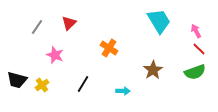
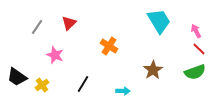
orange cross: moved 2 px up
black trapezoid: moved 3 px up; rotated 20 degrees clockwise
